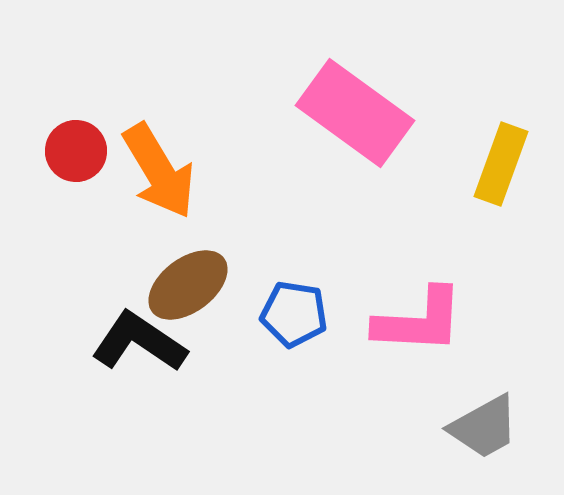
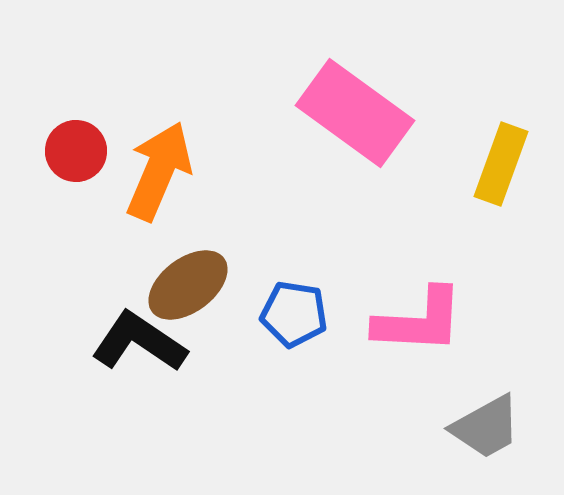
orange arrow: rotated 126 degrees counterclockwise
gray trapezoid: moved 2 px right
